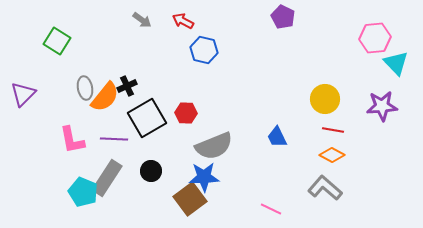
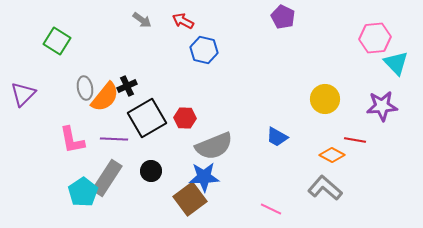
red hexagon: moved 1 px left, 5 px down
red line: moved 22 px right, 10 px down
blue trapezoid: rotated 35 degrees counterclockwise
cyan pentagon: rotated 16 degrees clockwise
